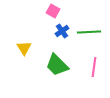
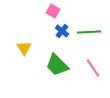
blue cross: rotated 16 degrees counterclockwise
pink line: moved 1 px left, 1 px down; rotated 42 degrees counterclockwise
